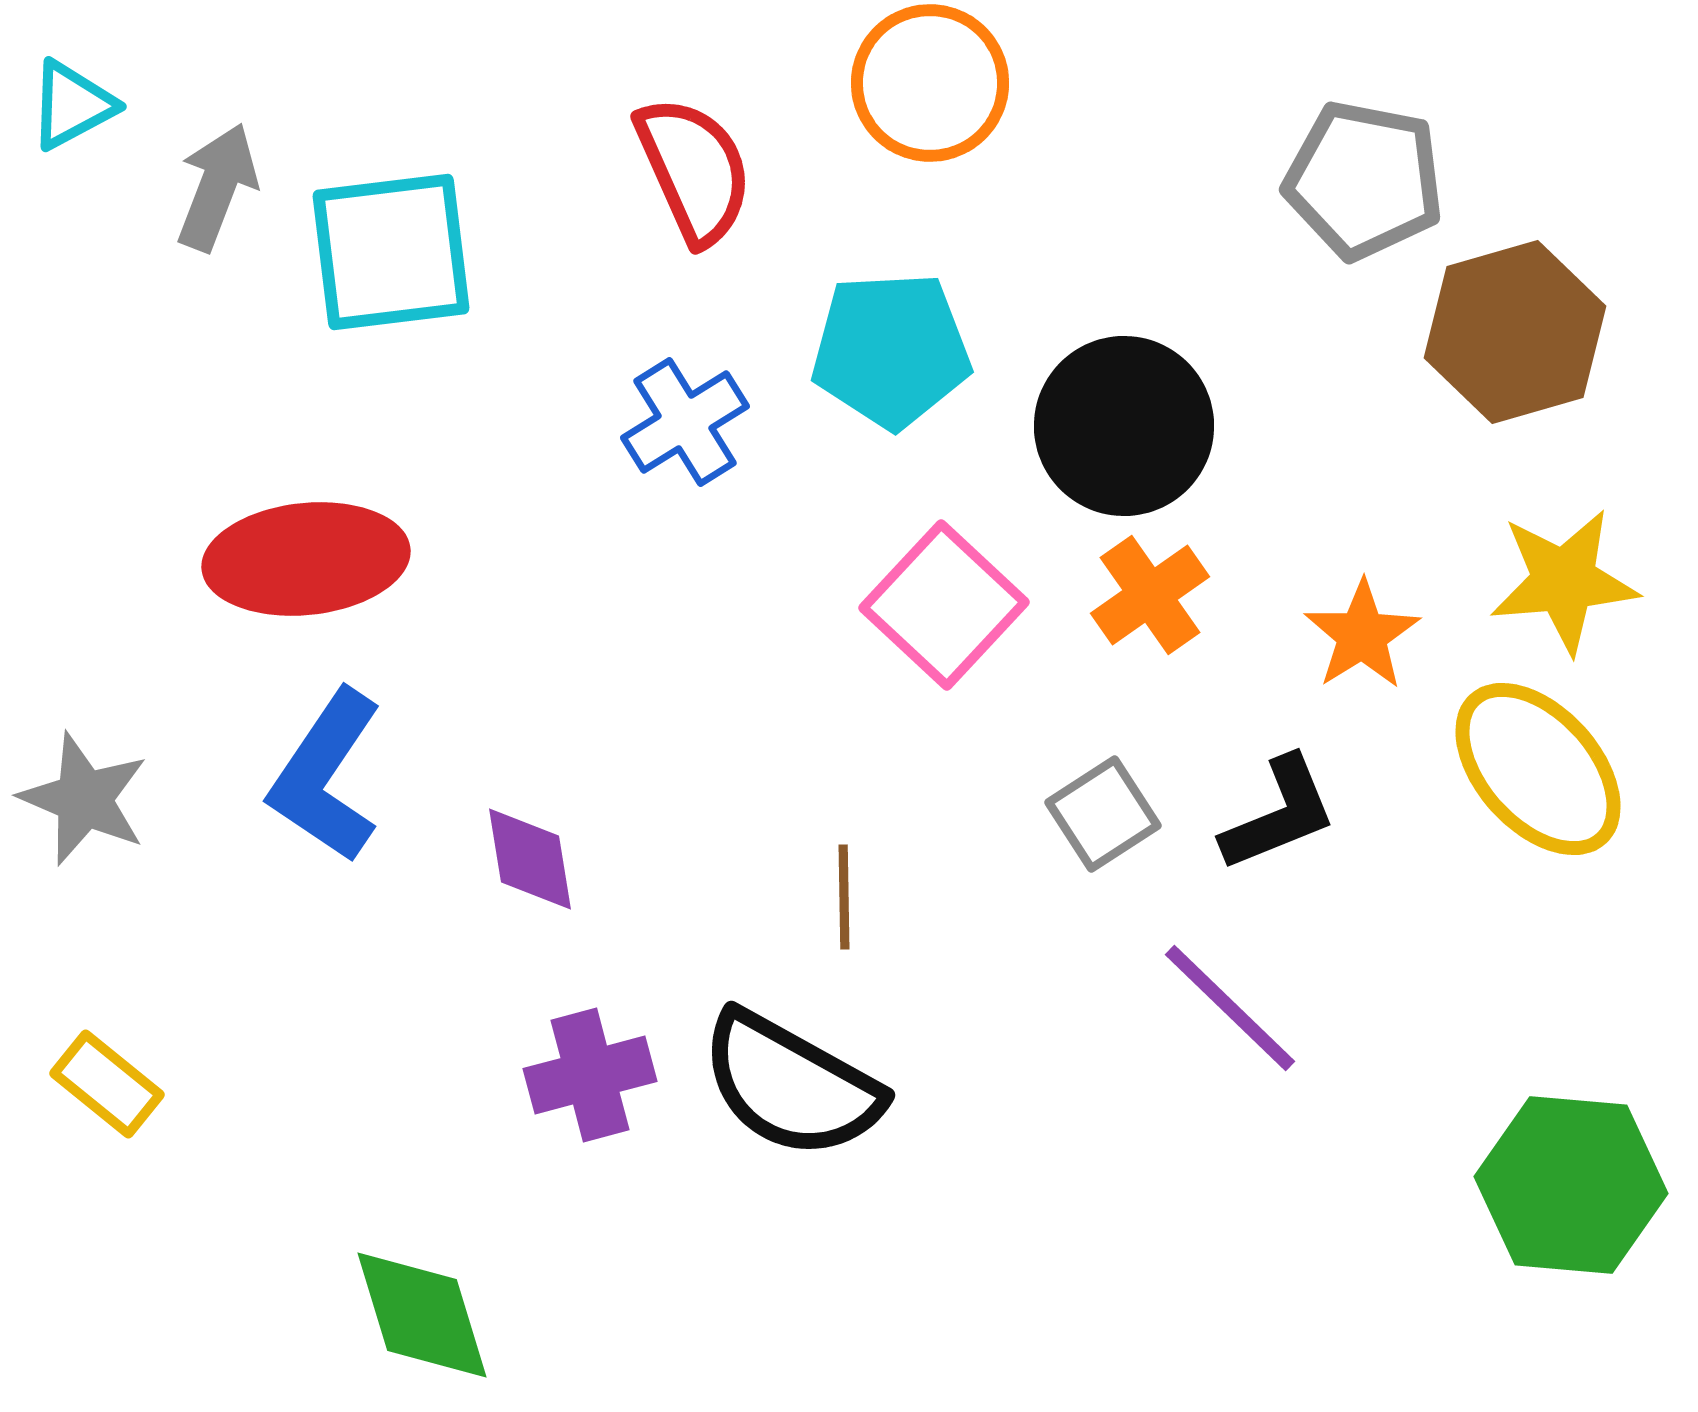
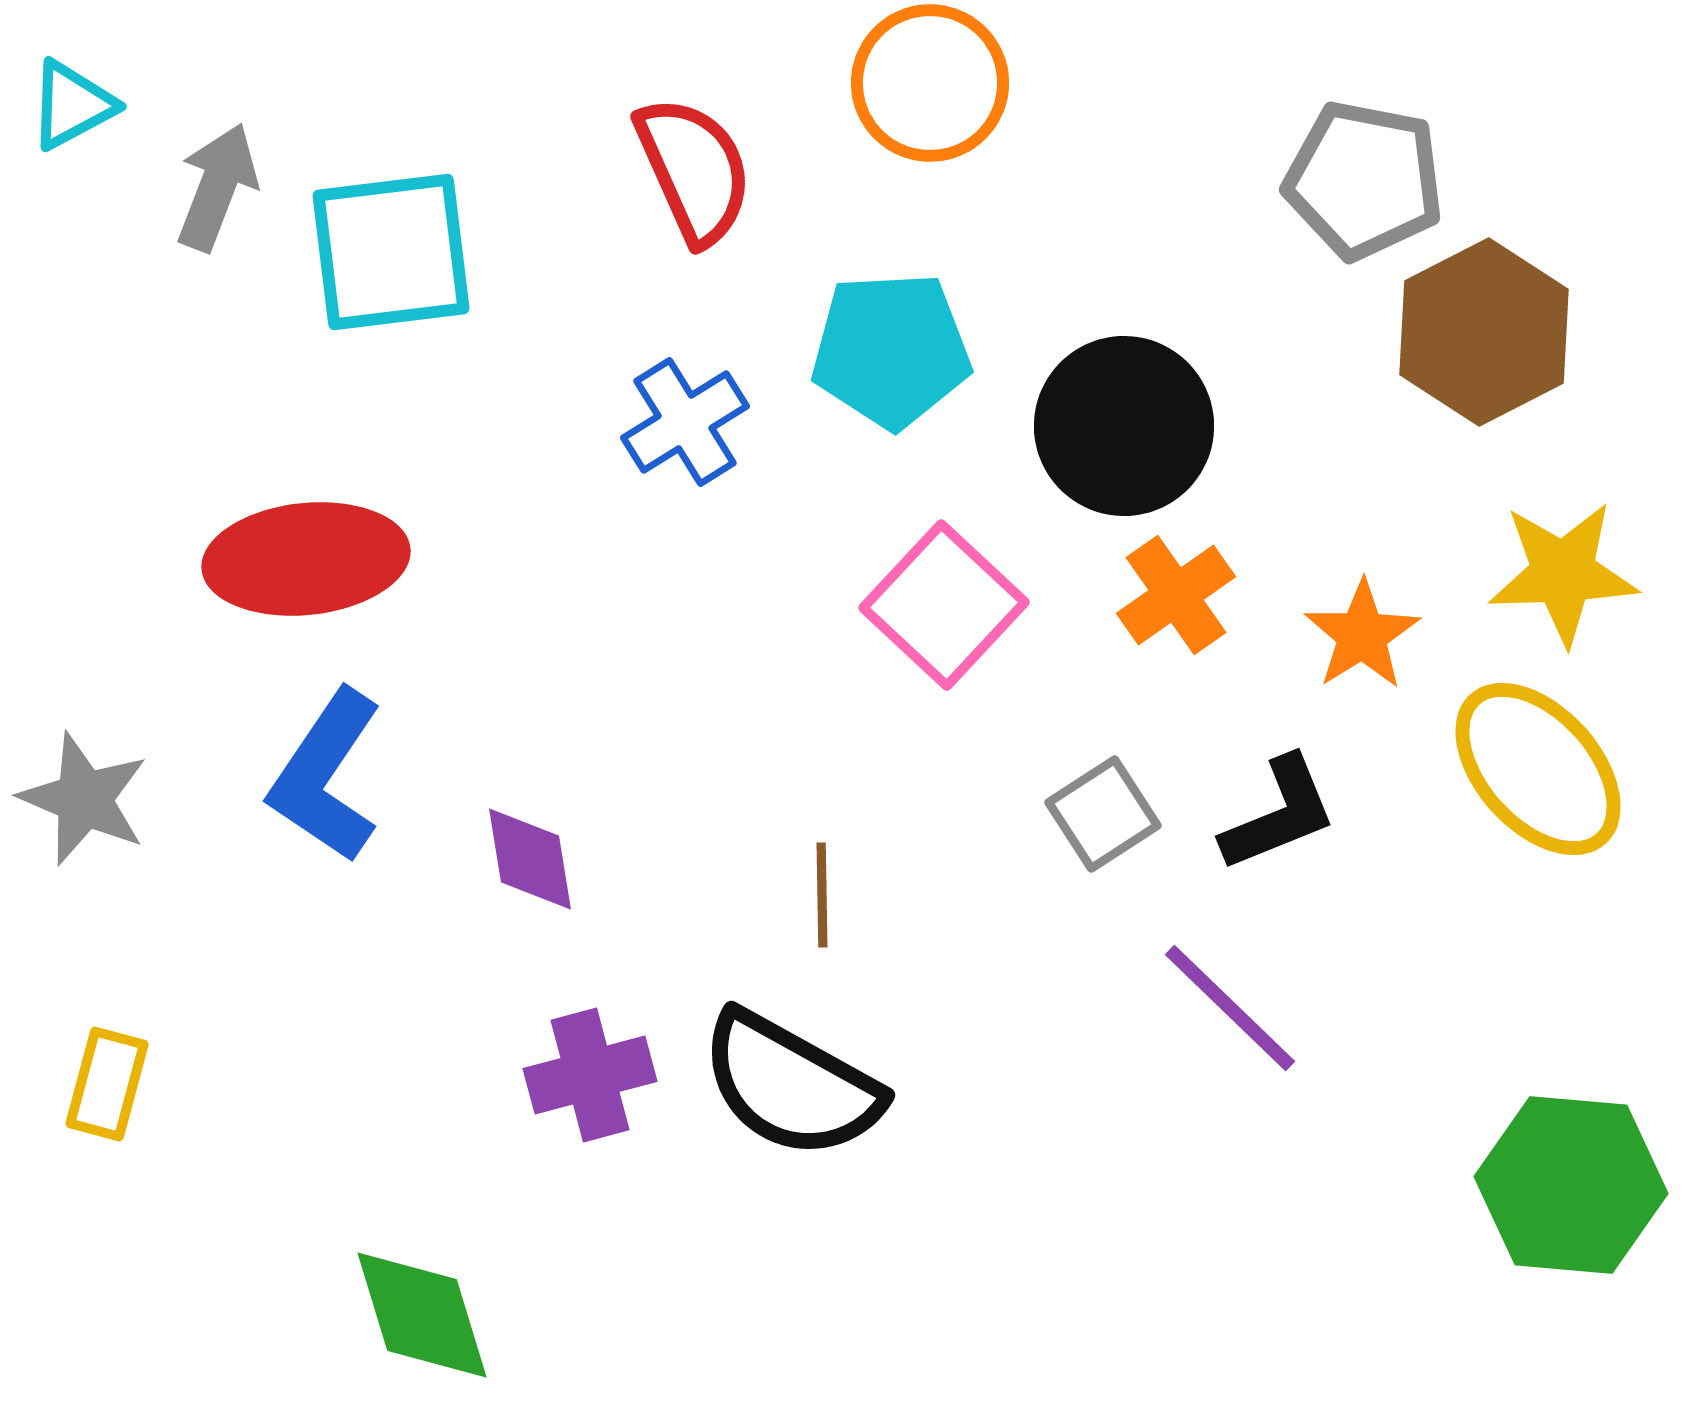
brown hexagon: moved 31 px left; rotated 11 degrees counterclockwise
yellow star: moved 1 px left, 8 px up; rotated 3 degrees clockwise
orange cross: moved 26 px right
brown line: moved 22 px left, 2 px up
yellow rectangle: rotated 66 degrees clockwise
